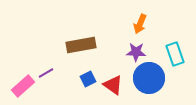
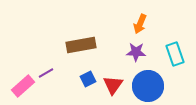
blue circle: moved 1 px left, 8 px down
red triangle: rotated 30 degrees clockwise
